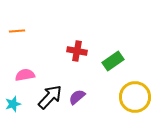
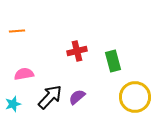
red cross: rotated 24 degrees counterclockwise
green rectangle: rotated 70 degrees counterclockwise
pink semicircle: moved 1 px left, 1 px up
